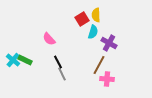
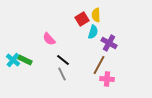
black line: moved 5 px right, 2 px up; rotated 24 degrees counterclockwise
